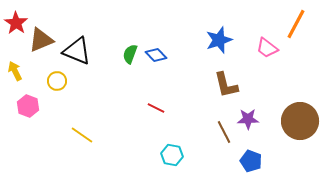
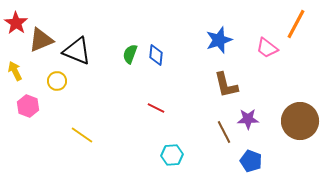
blue diamond: rotated 50 degrees clockwise
cyan hexagon: rotated 15 degrees counterclockwise
